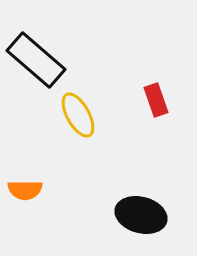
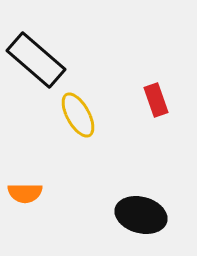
orange semicircle: moved 3 px down
